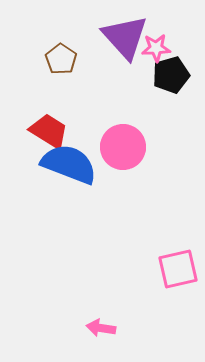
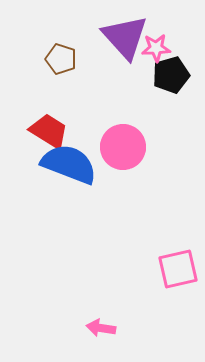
brown pentagon: rotated 16 degrees counterclockwise
